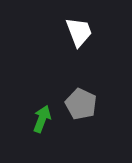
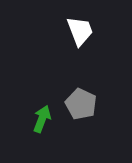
white trapezoid: moved 1 px right, 1 px up
